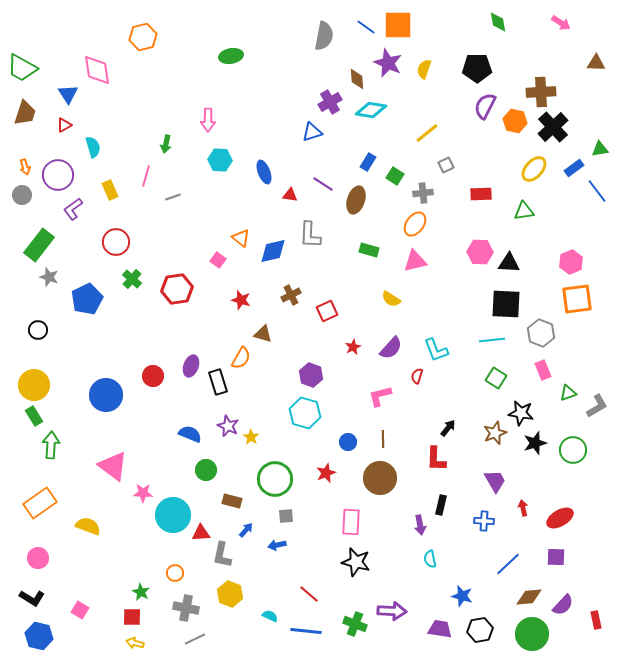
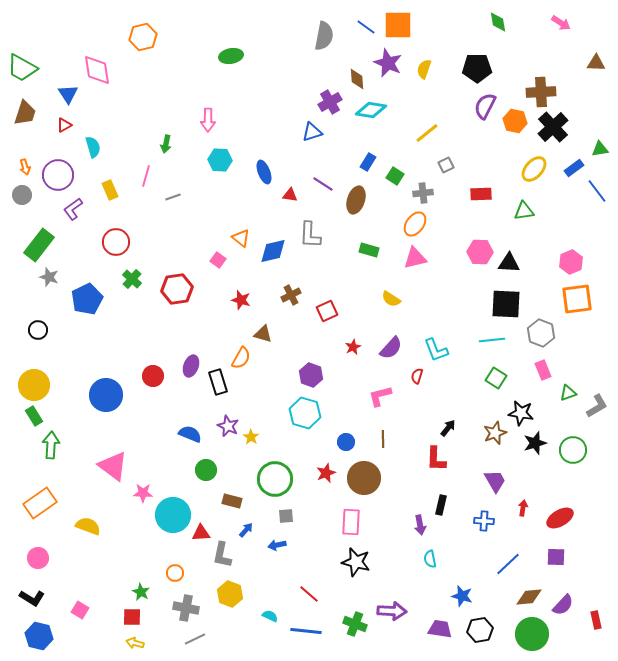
pink triangle at (415, 261): moved 3 px up
blue circle at (348, 442): moved 2 px left
brown circle at (380, 478): moved 16 px left
red arrow at (523, 508): rotated 21 degrees clockwise
